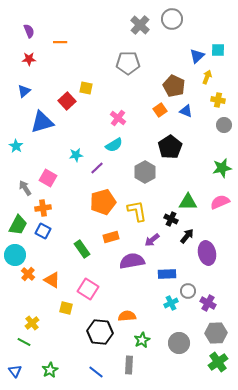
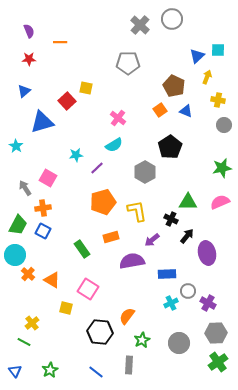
orange semicircle at (127, 316): rotated 48 degrees counterclockwise
